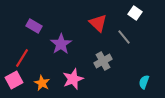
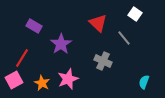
white square: moved 1 px down
gray line: moved 1 px down
gray cross: rotated 36 degrees counterclockwise
pink star: moved 5 px left
